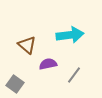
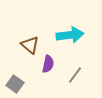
brown triangle: moved 3 px right
purple semicircle: rotated 114 degrees clockwise
gray line: moved 1 px right
